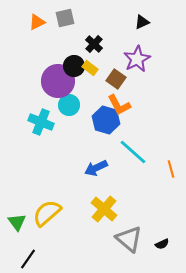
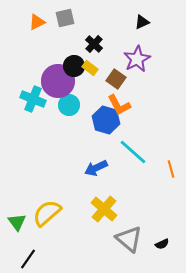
cyan cross: moved 8 px left, 23 px up
